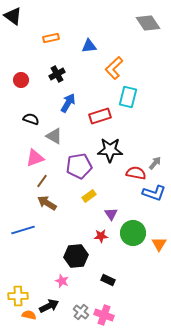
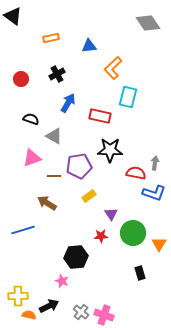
orange L-shape: moved 1 px left
red circle: moved 1 px up
red rectangle: rotated 30 degrees clockwise
pink triangle: moved 3 px left
gray arrow: rotated 32 degrees counterclockwise
brown line: moved 12 px right, 5 px up; rotated 56 degrees clockwise
black hexagon: moved 1 px down
black rectangle: moved 32 px right, 7 px up; rotated 48 degrees clockwise
